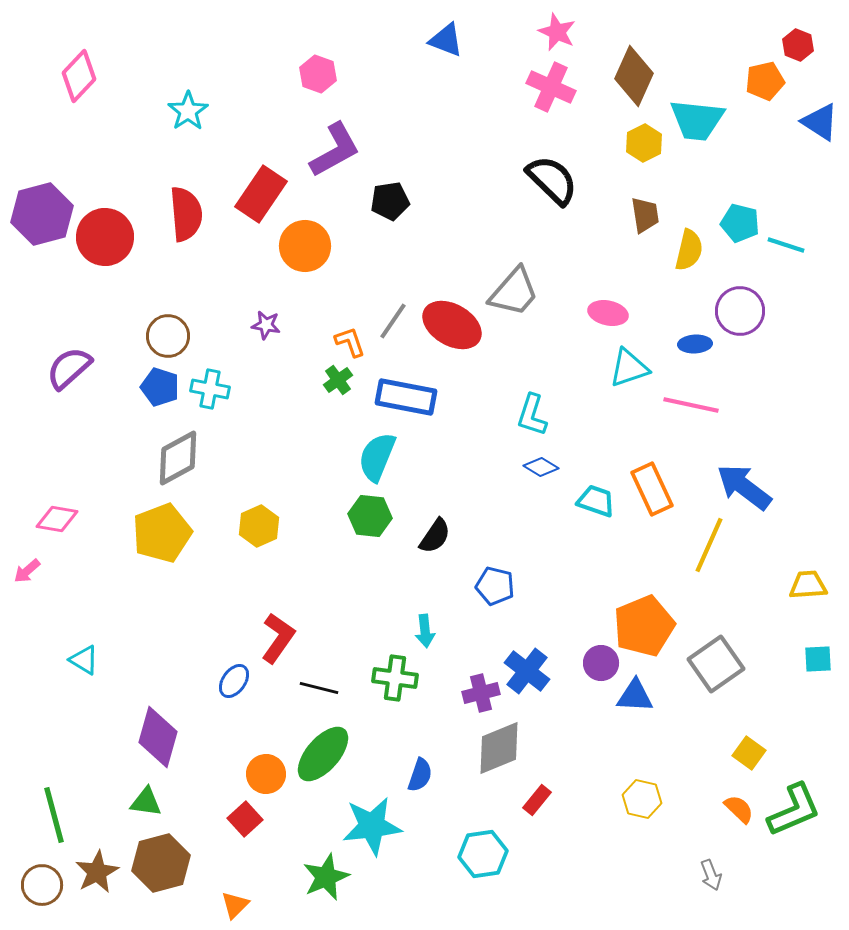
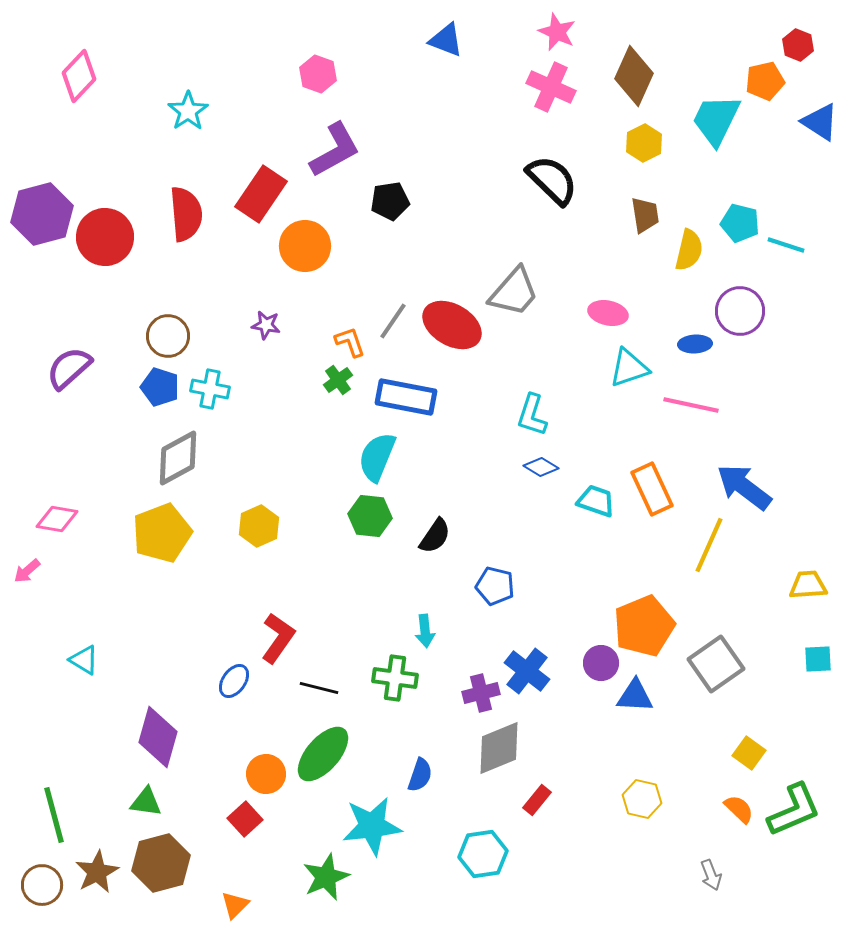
cyan trapezoid at (697, 120): moved 19 px right; rotated 110 degrees clockwise
